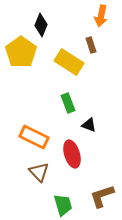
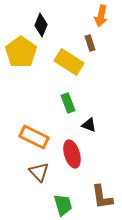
brown rectangle: moved 1 px left, 2 px up
brown L-shape: moved 1 px down; rotated 80 degrees counterclockwise
